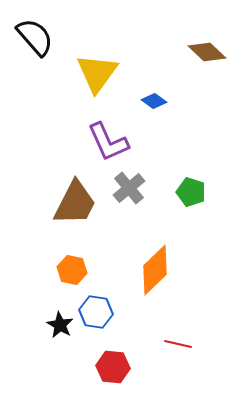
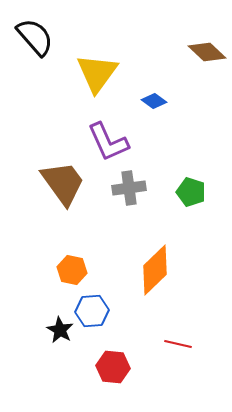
gray cross: rotated 32 degrees clockwise
brown trapezoid: moved 12 px left, 20 px up; rotated 63 degrees counterclockwise
blue hexagon: moved 4 px left, 1 px up; rotated 12 degrees counterclockwise
black star: moved 5 px down
